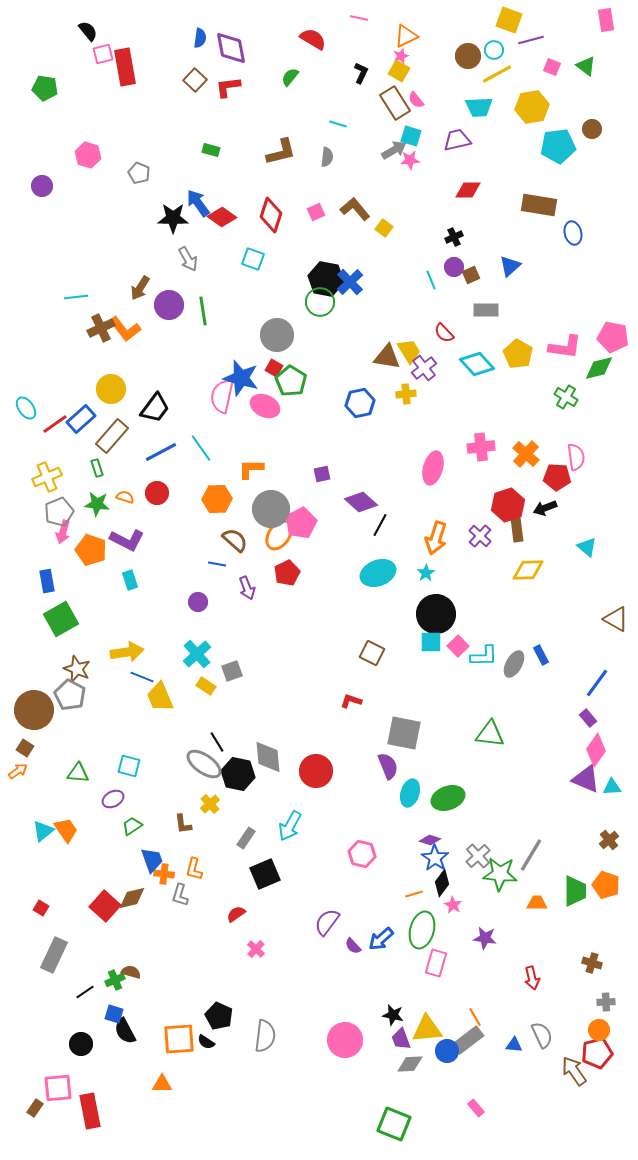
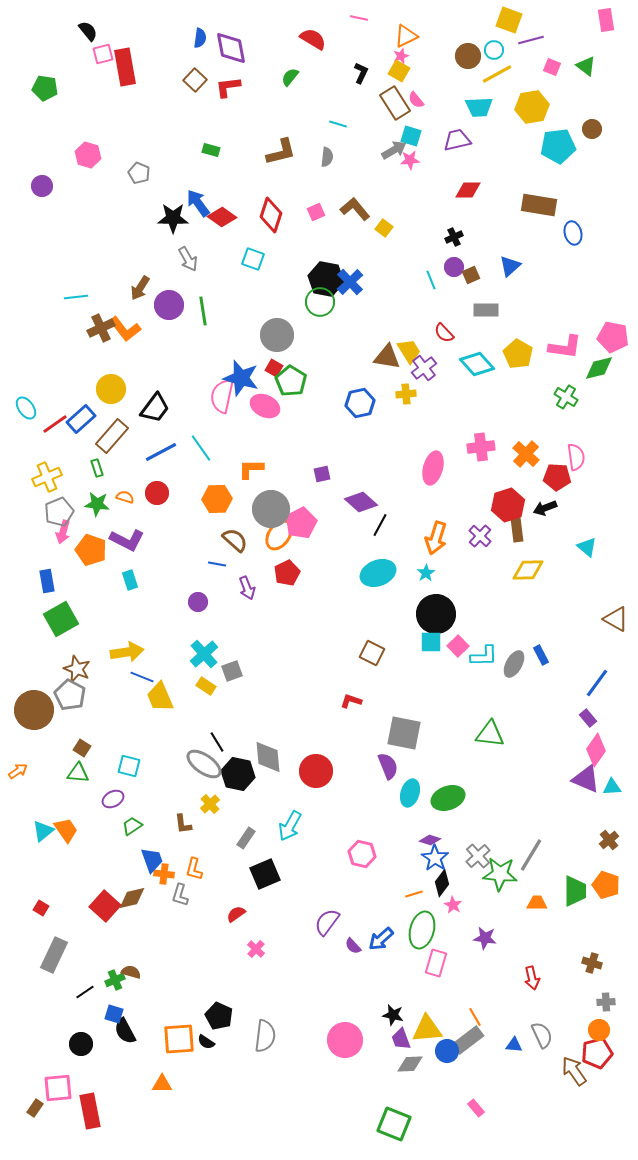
cyan cross at (197, 654): moved 7 px right
brown square at (25, 748): moved 57 px right
